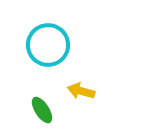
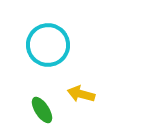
yellow arrow: moved 3 px down
